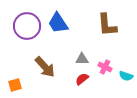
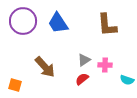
purple circle: moved 4 px left, 5 px up
gray triangle: moved 2 px right, 1 px down; rotated 32 degrees counterclockwise
pink cross: moved 2 px up; rotated 24 degrees counterclockwise
cyan semicircle: moved 1 px right, 4 px down
orange square: rotated 32 degrees clockwise
